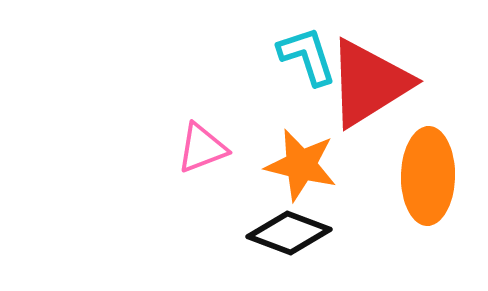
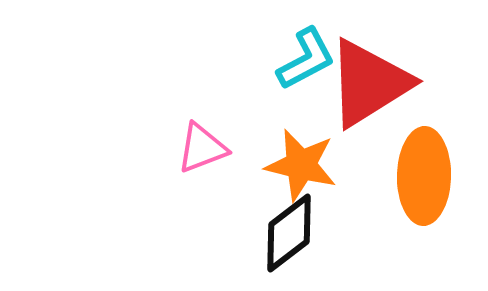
cyan L-shape: moved 1 px left, 3 px down; rotated 80 degrees clockwise
orange ellipse: moved 4 px left
black diamond: rotated 58 degrees counterclockwise
